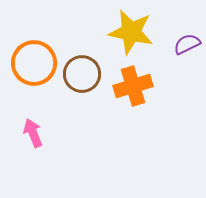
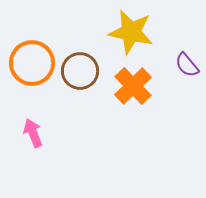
purple semicircle: moved 21 px down; rotated 104 degrees counterclockwise
orange circle: moved 2 px left
brown circle: moved 2 px left, 3 px up
orange cross: rotated 27 degrees counterclockwise
